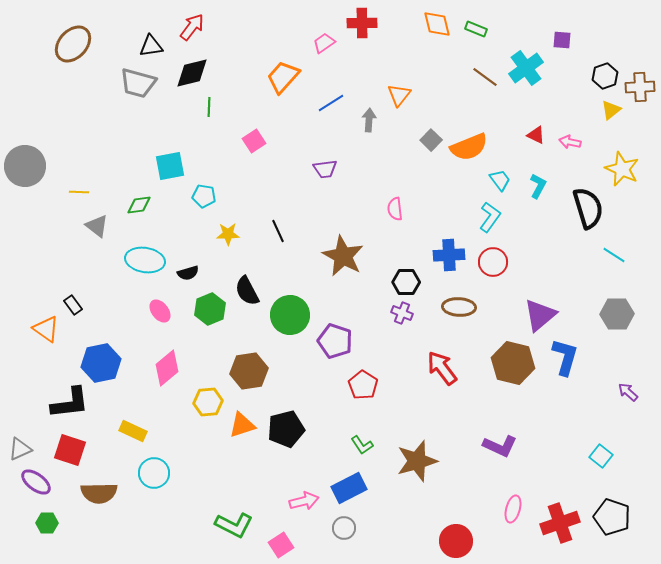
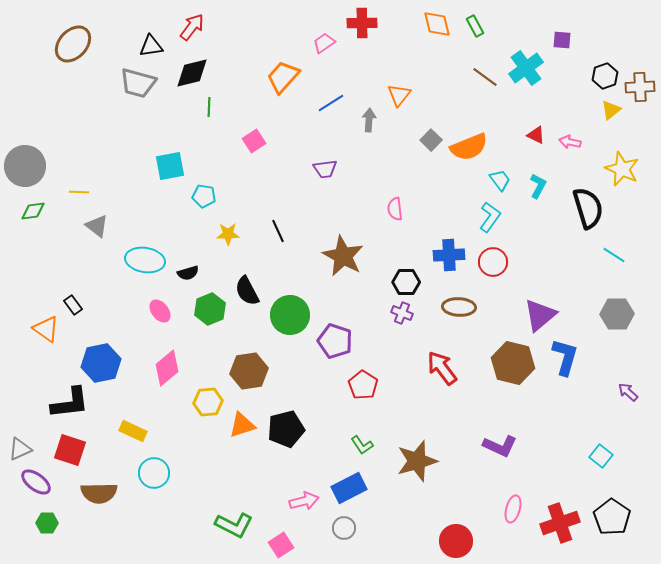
green rectangle at (476, 29): moved 1 px left, 3 px up; rotated 40 degrees clockwise
green diamond at (139, 205): moved 106 px left, 6 px down
black pentagon at (612, 517): rotated 15 degrees clockwise
